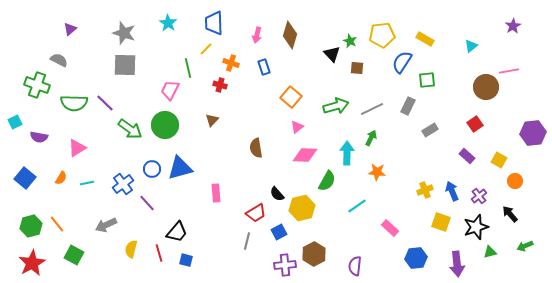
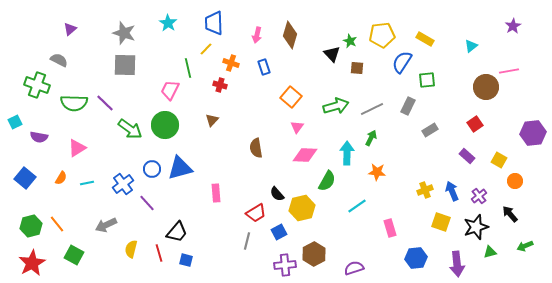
pink triangle at (297, 127): rotated 16 degrees counterclockwise
pink rectangle at (390, 228): rotated 30 degrees clockwise
purple semicircle at (355, 266): moved 1 px left, 2 px down; rotated 66 degrees clockwise
